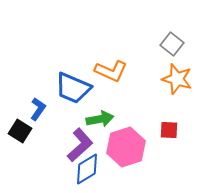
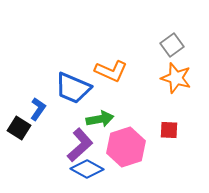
gray square: moved 1 px down; rotated 15 degrees clockwise
orange star: moved 1 px left, 1 px up
black square: moved 1 px left, 3 px up
blue diamond: rotated 60 degrees clockwise
